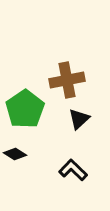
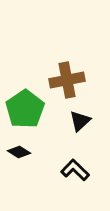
black triangle: moved 1 px right, 2 px down
black diamond: moved 4 px right, 2 px up
black L-shape: moved 2 px right
